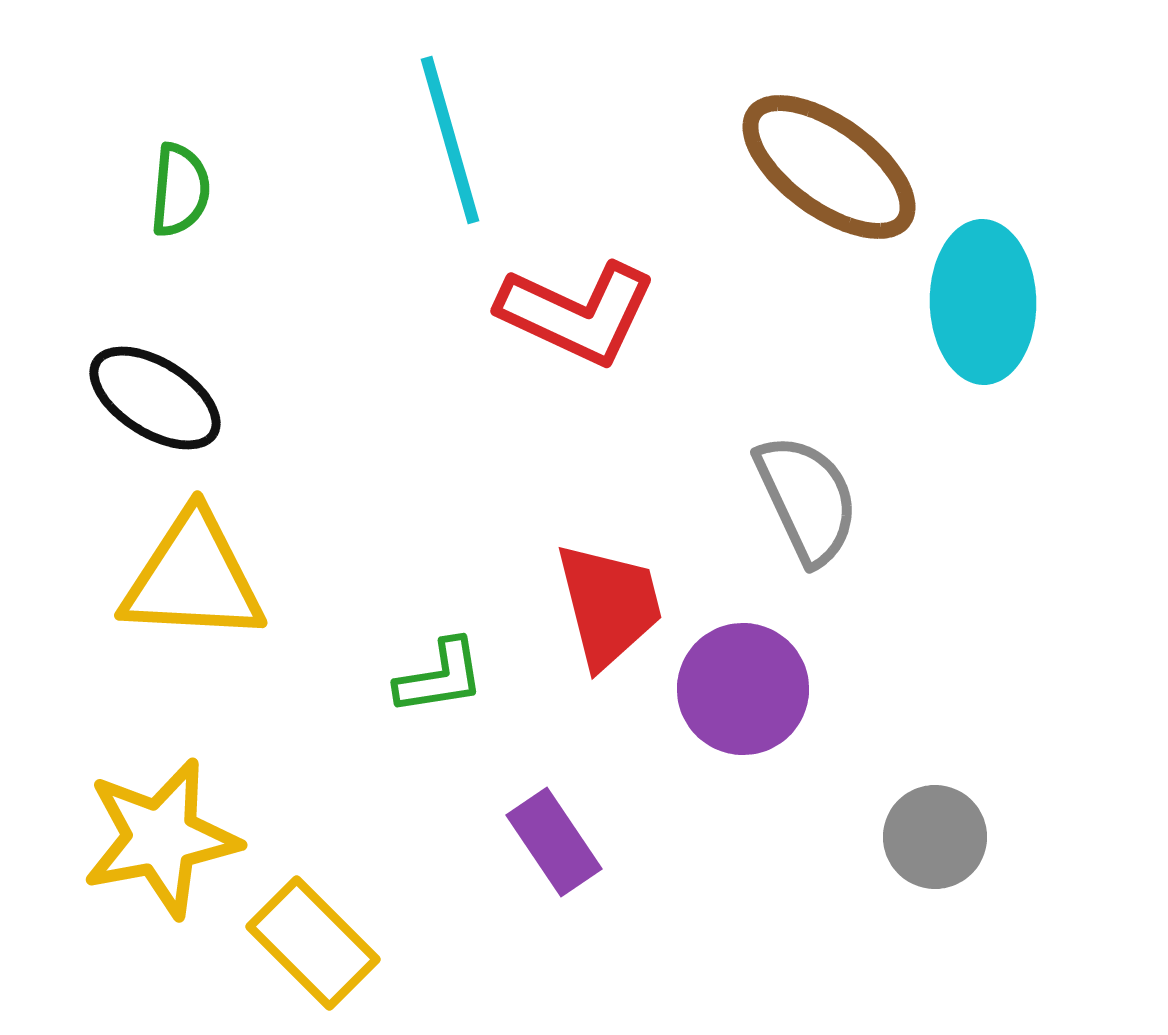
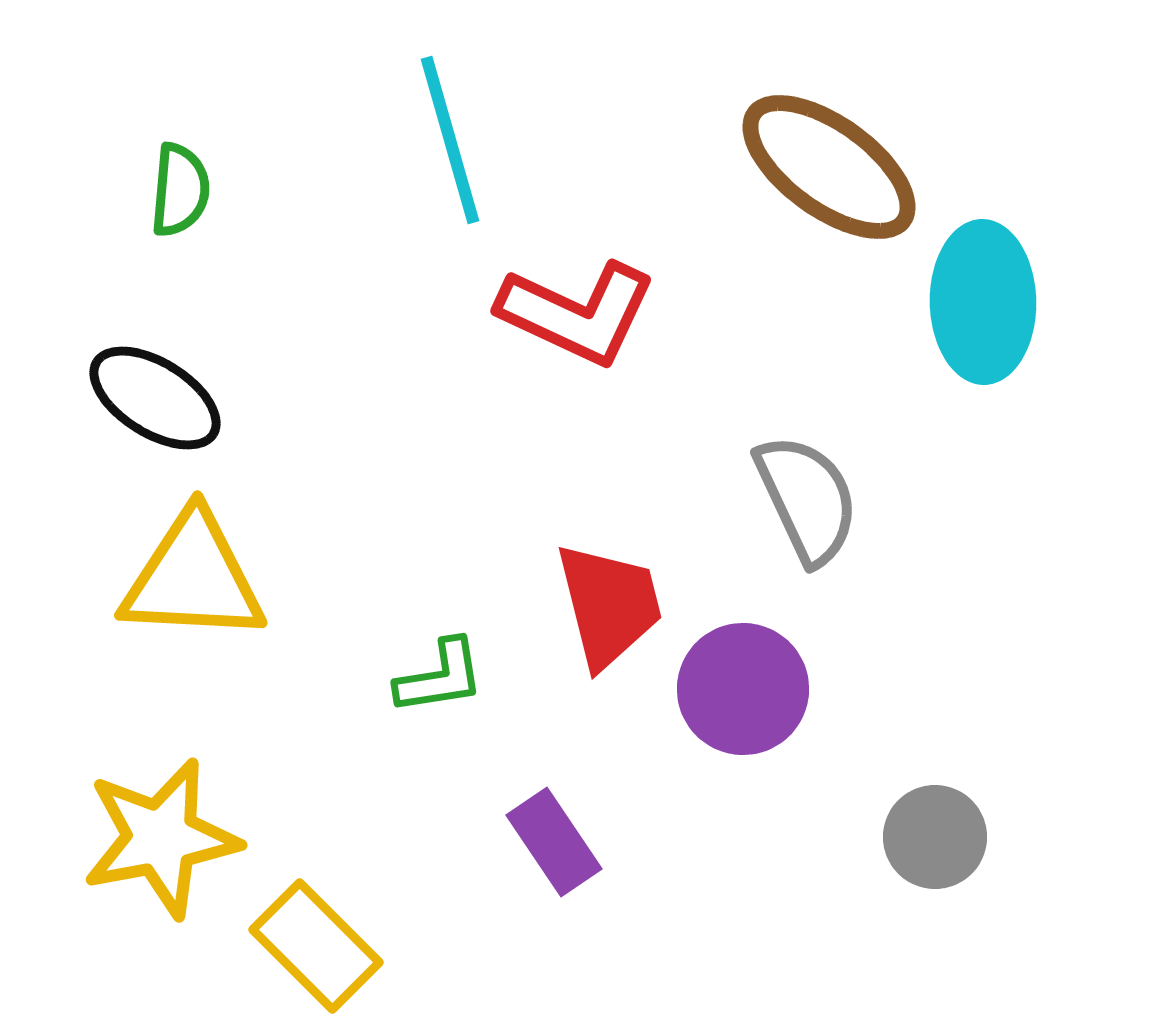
yellow rectangle: moved 3 px right, 3 px down
